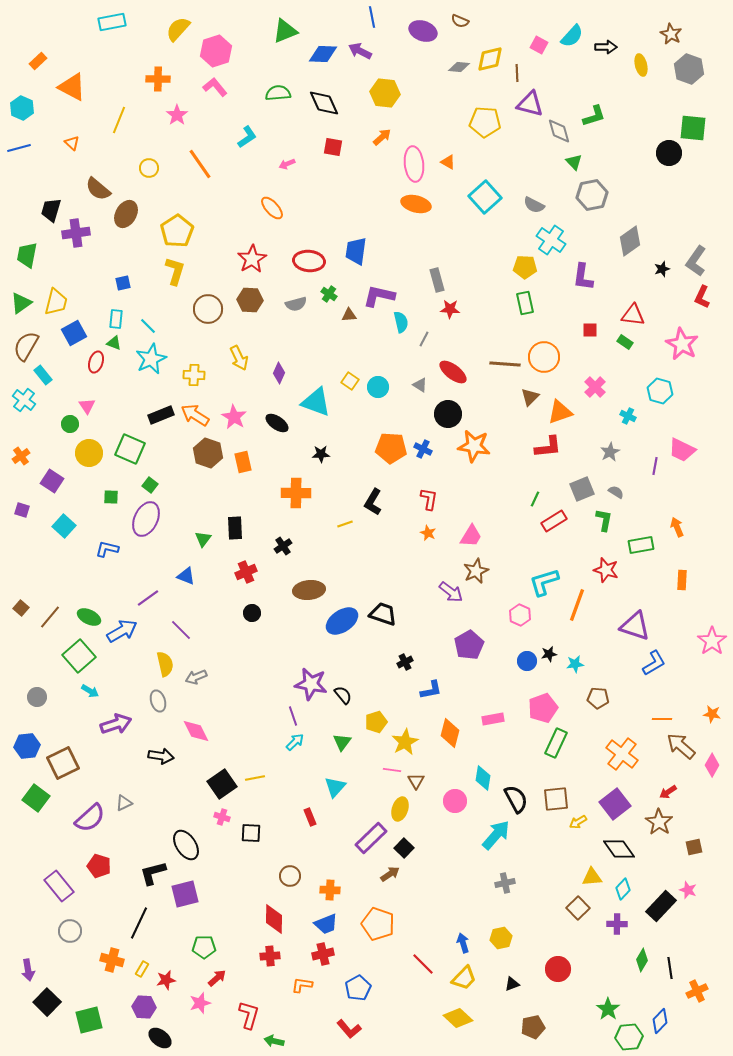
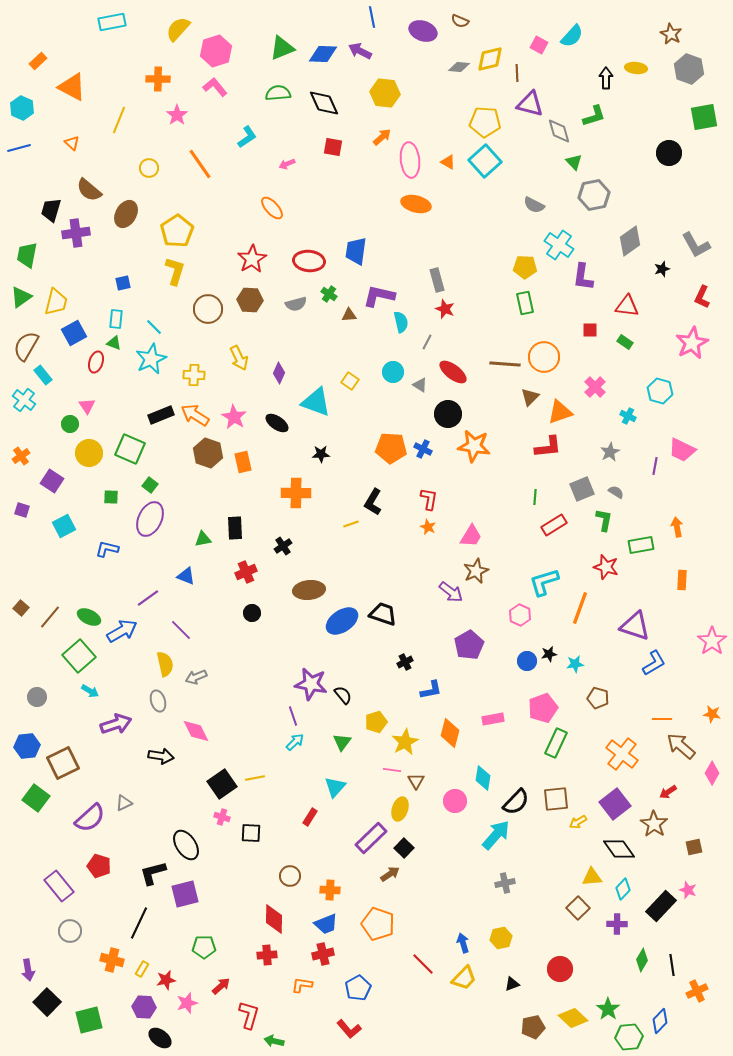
green triangle at (285, 31): moved 3 px left, 17 px down
black arrow at (606, 47): moved 31 px down; rotated 90 degrees counterclockwise
yellow ellipse at (641, 65): moved 5 px left, 3 px down; rotated 70 degrees counterclockwise
green square at (693, 128): moved 11 px right, 11 px up; rotated 16 degrees counterclockwise
pink ellipse at (414, 164): moved 4 px left, 4 px up
brown semicircle at (98, 189): moved 9 px left, 1 px down
gray hexagon at (592, 195): moved 2 px right
cyan square at (485, 197): moved 36 px up
cyan cross at (551, 240): moved 8 px right, 5 px down
gray L-shape at (696, 261): moved 16 px up; rotated 64 degrees counterclockwise
green triangle at (21, 303): moved 6 px up
red star at (450, 309): moved 5 px left; rotated 18 degrees clockwise
red triangle at (633, 315): moved 6 px left, 9 px up
cyan line at (148, 326): moved 6 px right, 1 px down
gray line at (424, 339): moved 3 px right, 3 px down
pink star at (682, 344): moved 10 px right, 1 px up; rotated 16 degrees clockwise
cyan circle at (378, 387): moved 15 px right, 15 px up
green line at (535, 499): moved 2 px up; rotated 21 degrees counterclockwise
purple ellipse at (146, 519): moved 4 px right
red rectangle at (554, 521): moved 4 px down
yellow line at (345, 524): moved 6 px right
cyan square at (64, 526): rotated 20 degrees clockwise
orange arrow at (677, 527): rotated 12 degrees clockwise
orange star at (428, 533): moved 6 px up
green triangle at (203, 539): rotated 42 degrees clockwise
red star at (606, 570): moved 3 px up
orange line at (577, 605): moved 3 px right, 3 px down
brown pentagon at (598, 698): rotated 10 degrees clockwise
pink diamond at (712, 765): moved 8 px down
black semicircle at (516, 799): moved 3 px down; rotated 72 degrees clockwise
red rectangle at (310, 817): rotated 54 degrees clockwise
brown star at (659, 822): moved 5 px left, 2 px down
red cross at (270, 956): moved 3 px left, 1 px up
black line at (670, 968): moved 2 px right, 3 px up
red circle at (558, 969): moved 2 px right
red arrow at (217, 978): moved 4 px right, 8 px down
pink star at (200, 1003): moved 13 px left
yellow diamond at (458, 1018): moved 115 px right
